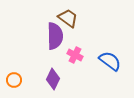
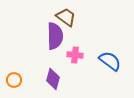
brown trapezoid: moved 2 px left, 1 px up
pink cross: rotated 21 degrees counterclockwise
purple diamond: rotated 10 degrees counterclockwise
